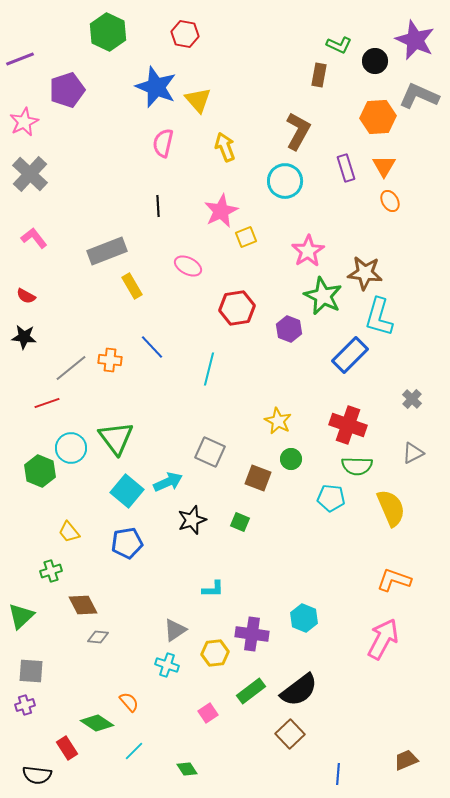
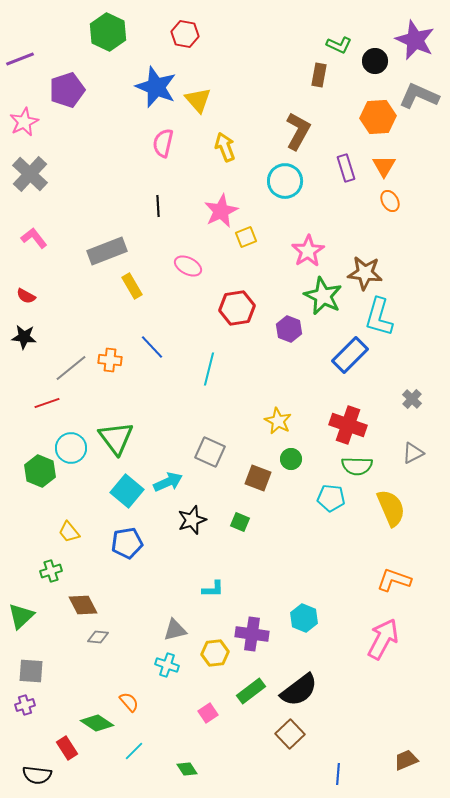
gray triangle at (175, 630): rotated 20 degrees clockwise
